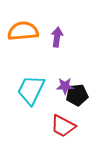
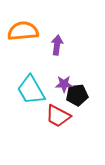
purple arrow: moved 8 px down
purple star: moved 1 px left, 2 px up
cyan trapezoid: rotated 56 degrees counterclockwise
red trapezoid: moved 5 px left, 10 px up
